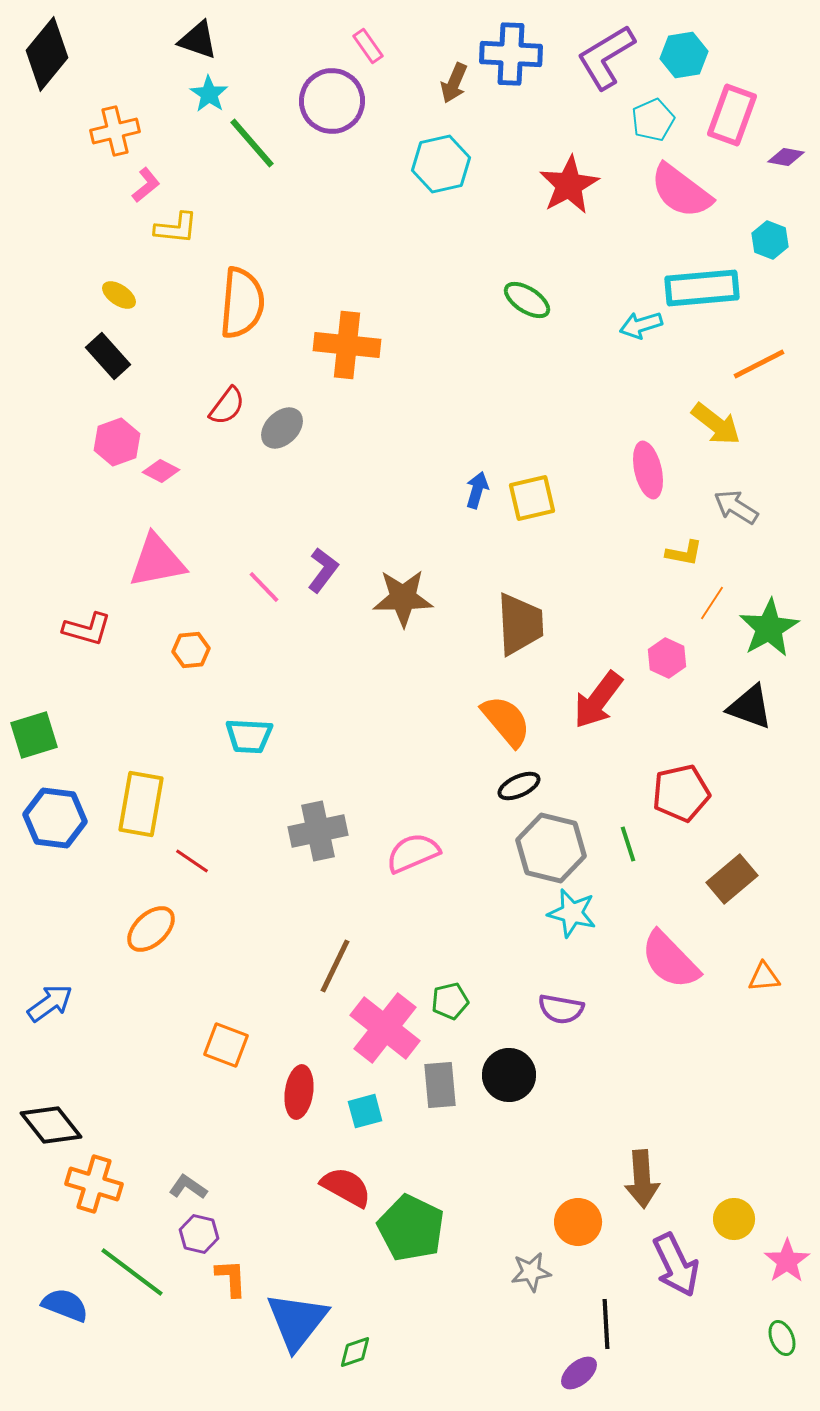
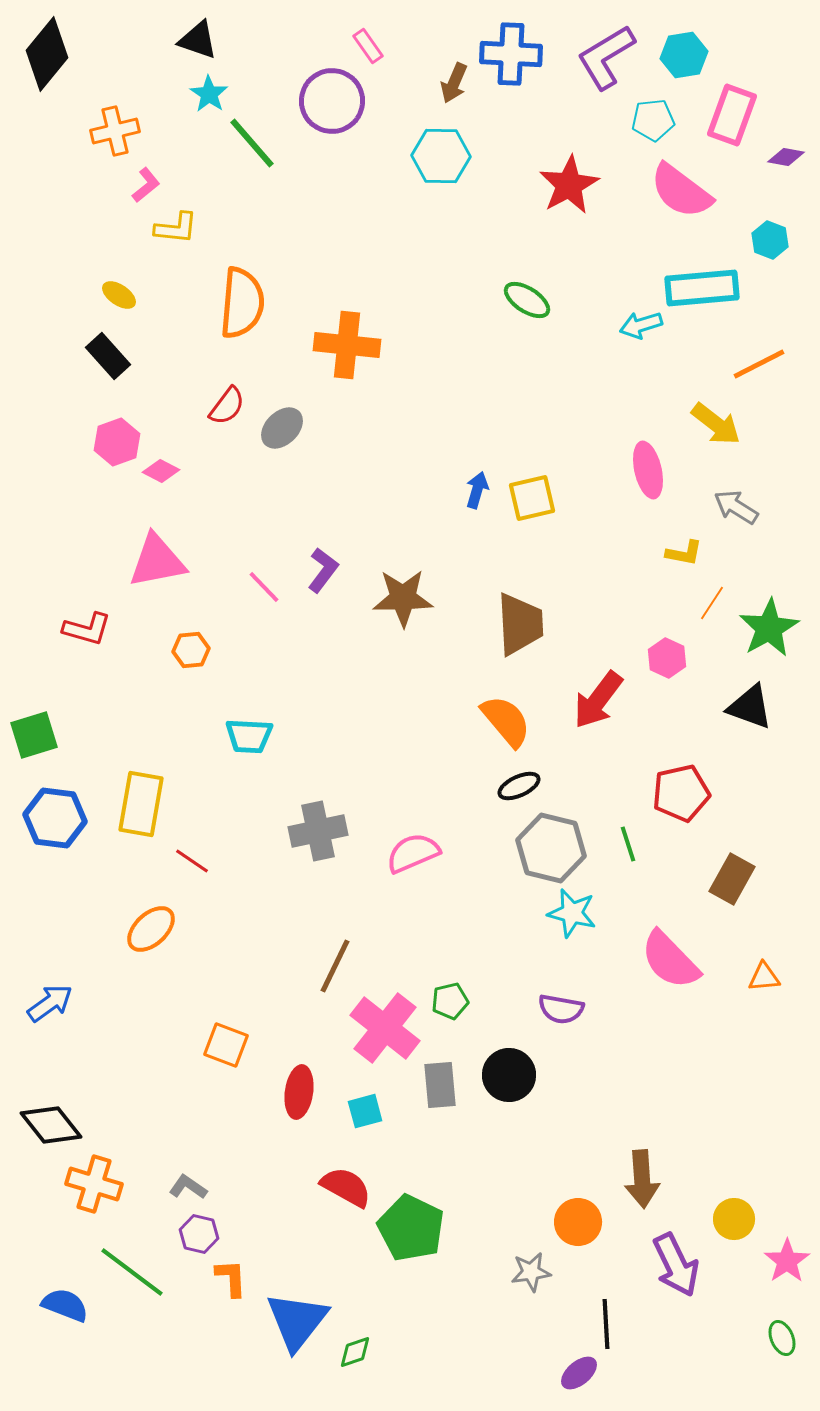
cyan pentagon at (653, 120): rotated 18 degrees clockwise
cyan hexagon at (441, 164): moved 8 px up; rotated 14 degrees clockwise
brown rectangle at (732, 879): rotated 21 degrees counterclockwise
